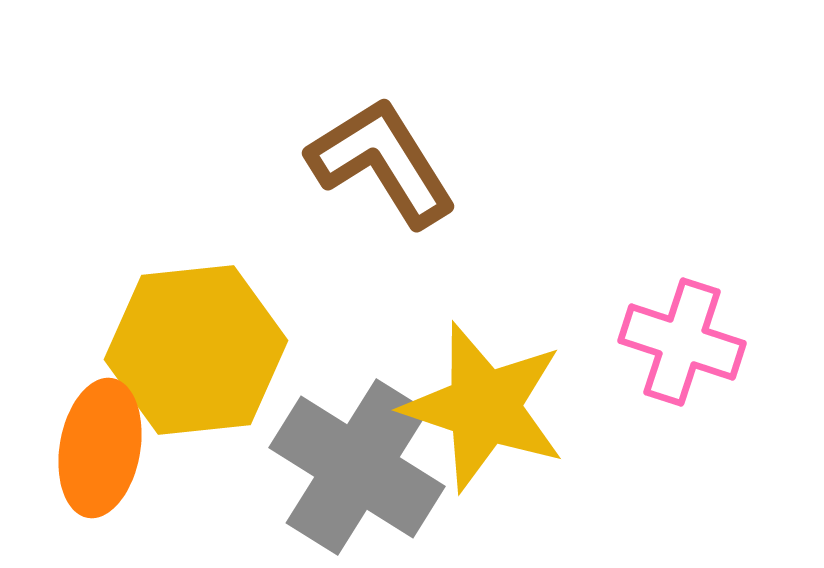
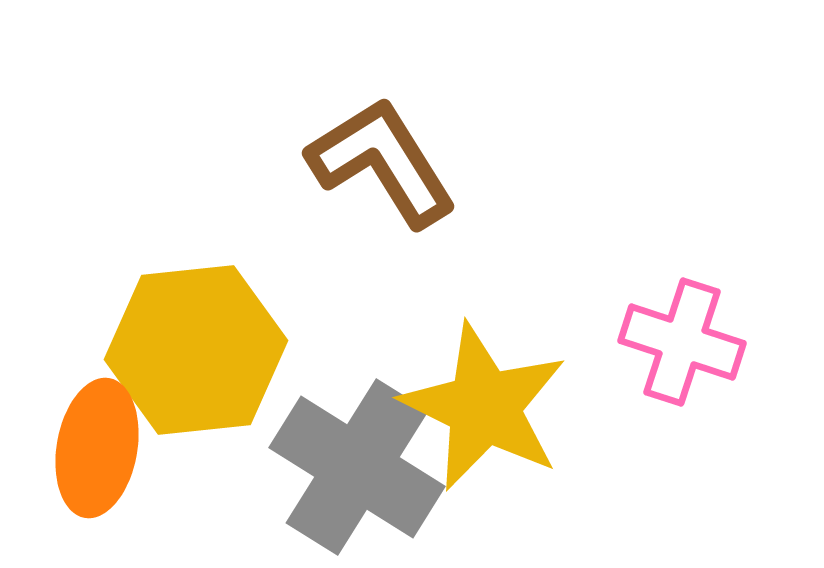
yellow star: rotated 8 degrees clockwise
orange ellipse: moved 3 px left
